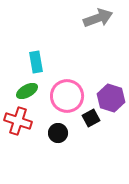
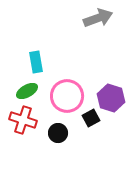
red cross: moved 5 px right, 1 px up
